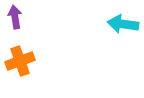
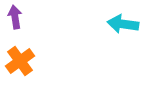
orange cross: rotated 16 degrees counterclockwise
